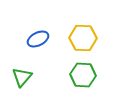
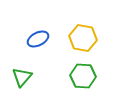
yellow hexagon: rotated 8 degrees clockwise
green hexagon: moved 1 px down
